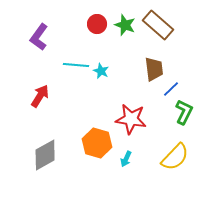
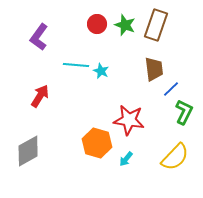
brown rectangle: moved 2 px left; rotated 68 degrees clockwise
red star: moved 2 px left, 1 px down
gray diamond: moved 17 px left, 4 px up
cyan arrow: rotated 14 degrees clockwise
